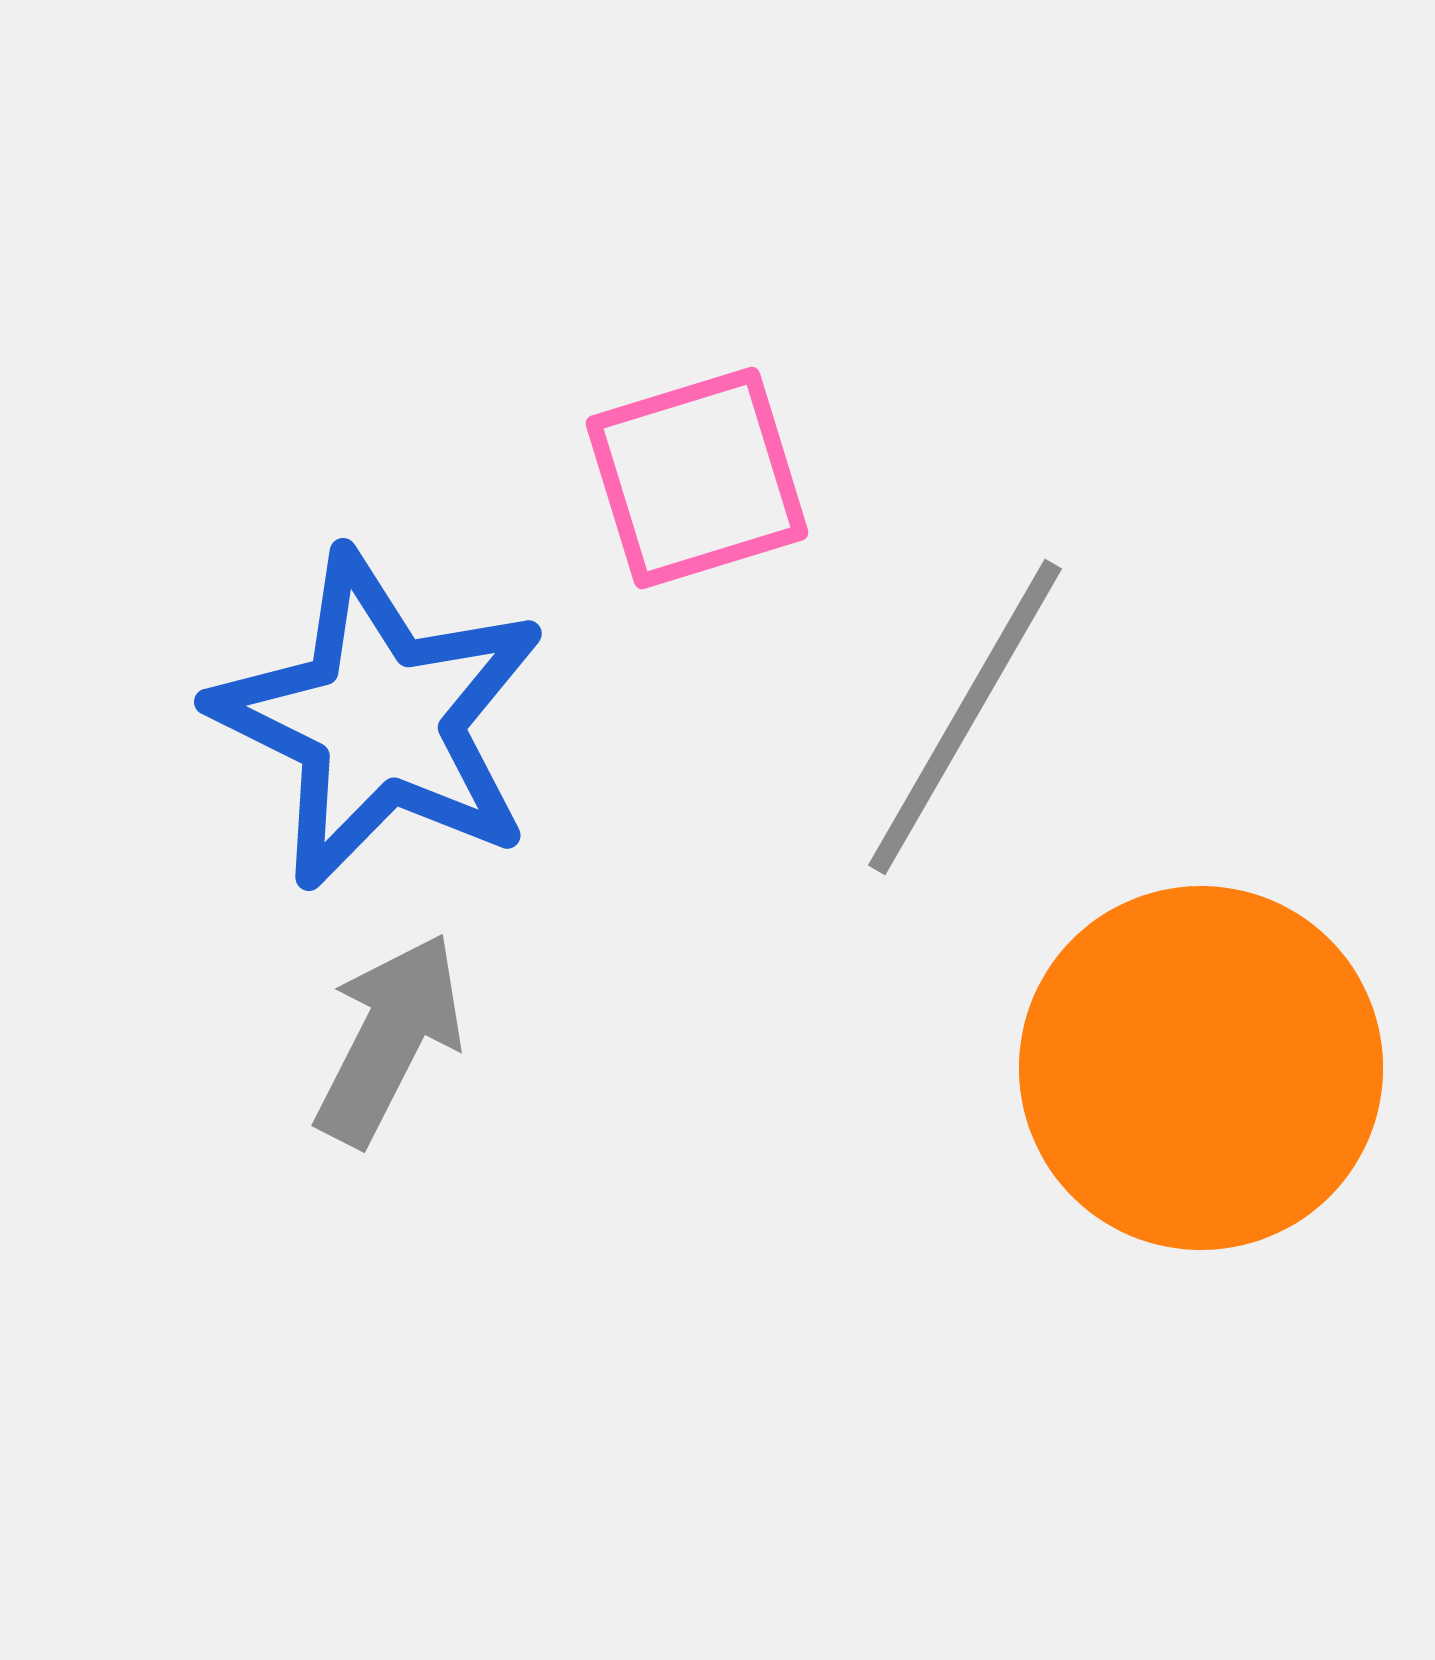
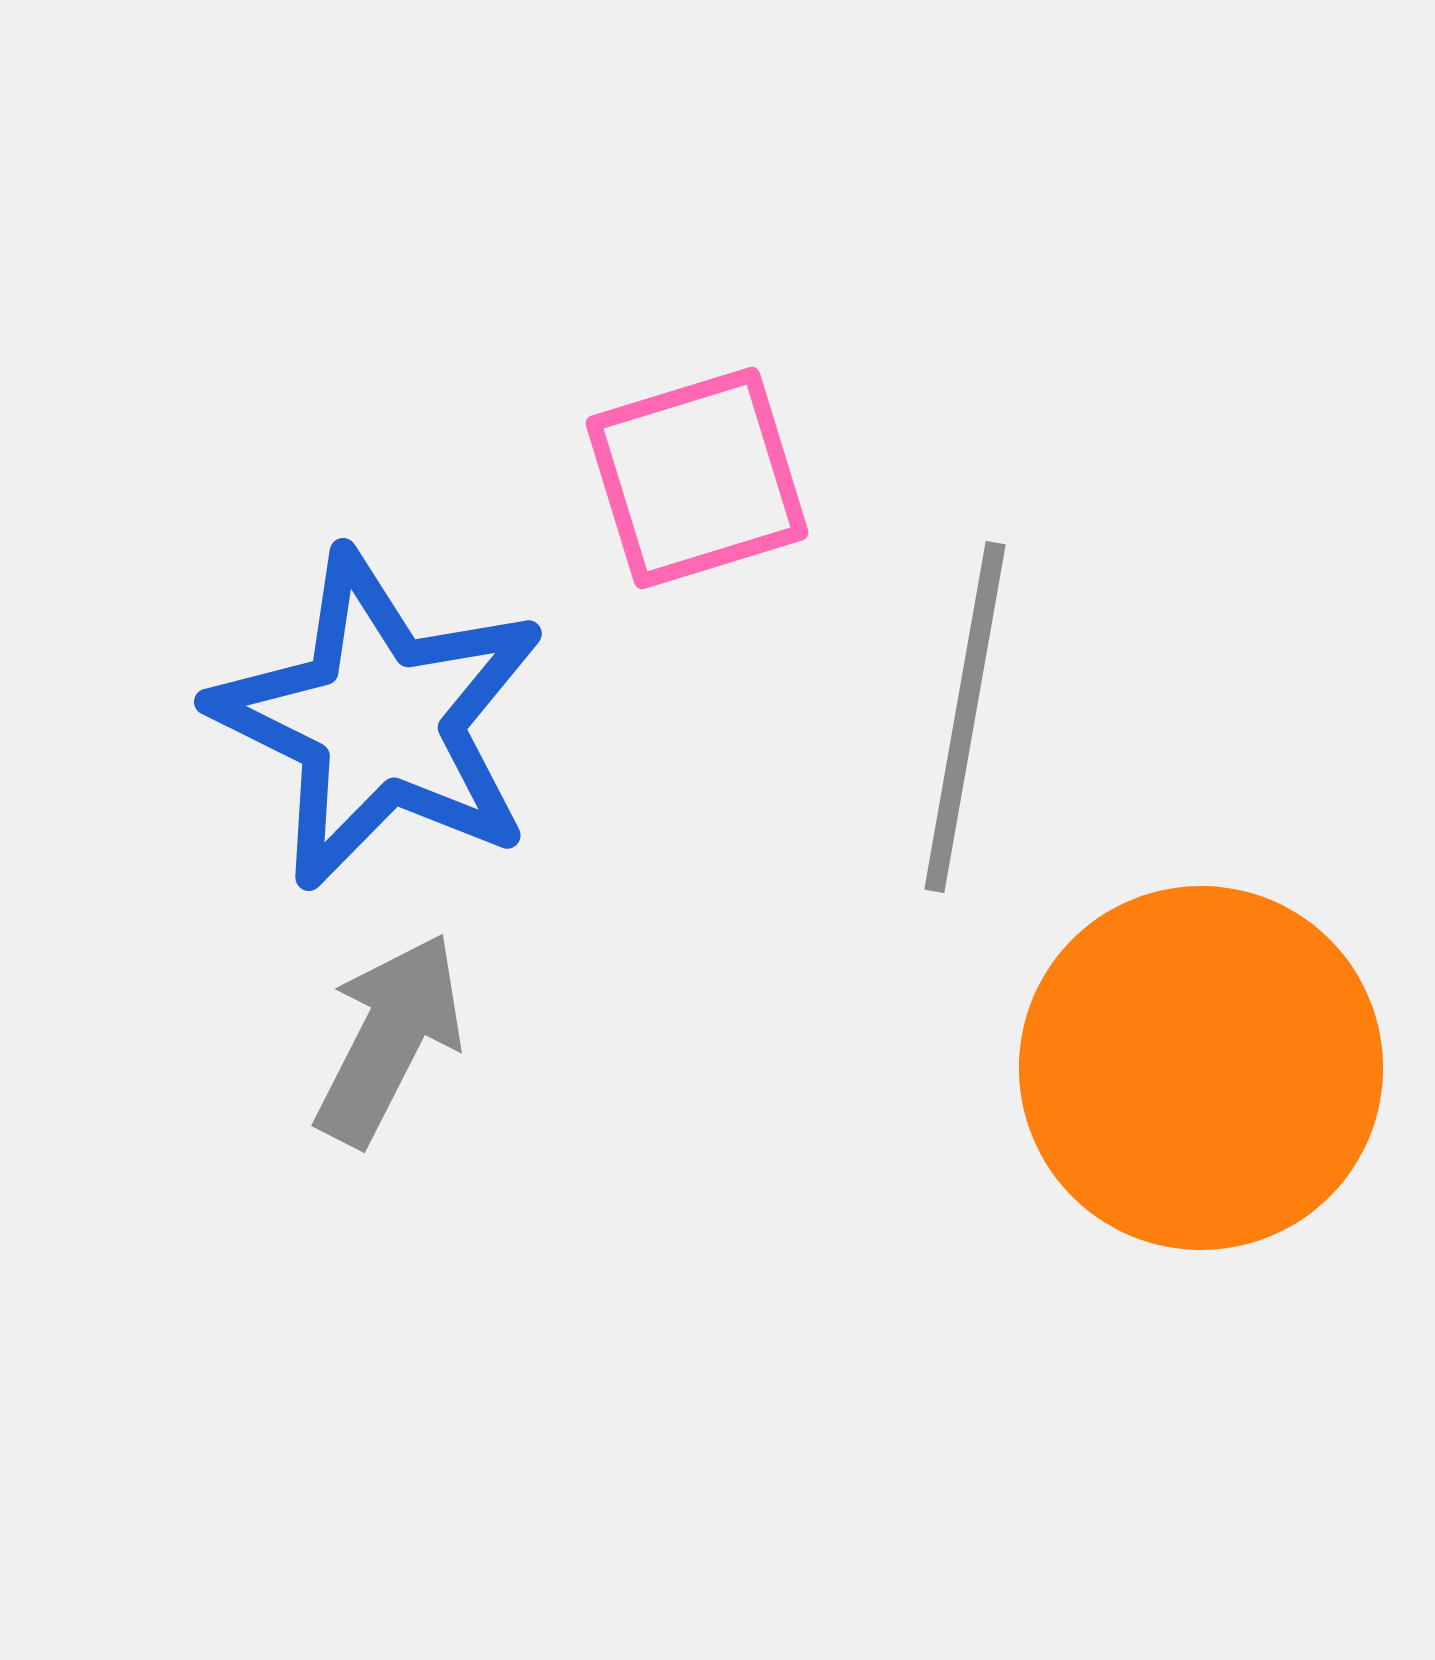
gray line: rotated 20 degrees counterclockwise
